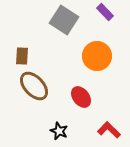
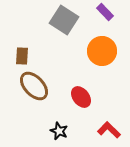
orange circle: moved 5 px right, 5 px up
